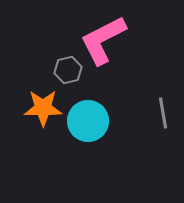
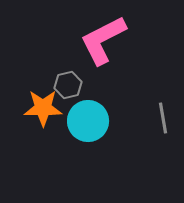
gray hexagon: moved 15 px down
gray line: moved 5 px down
